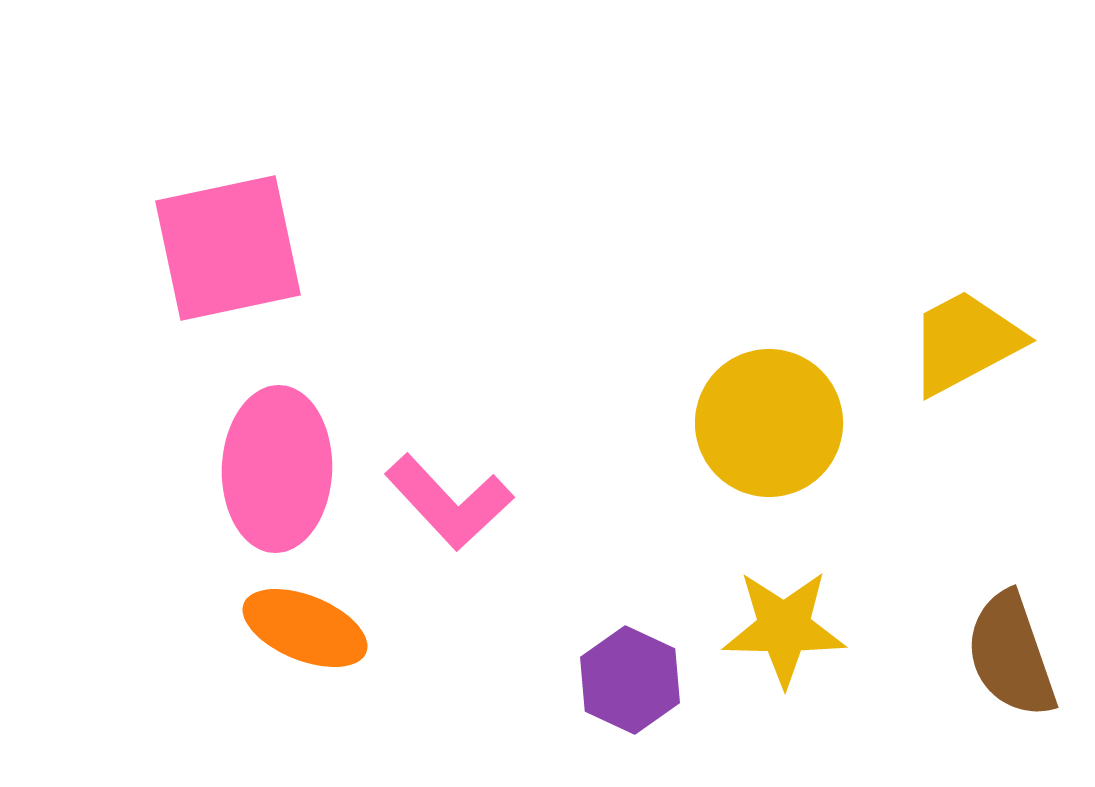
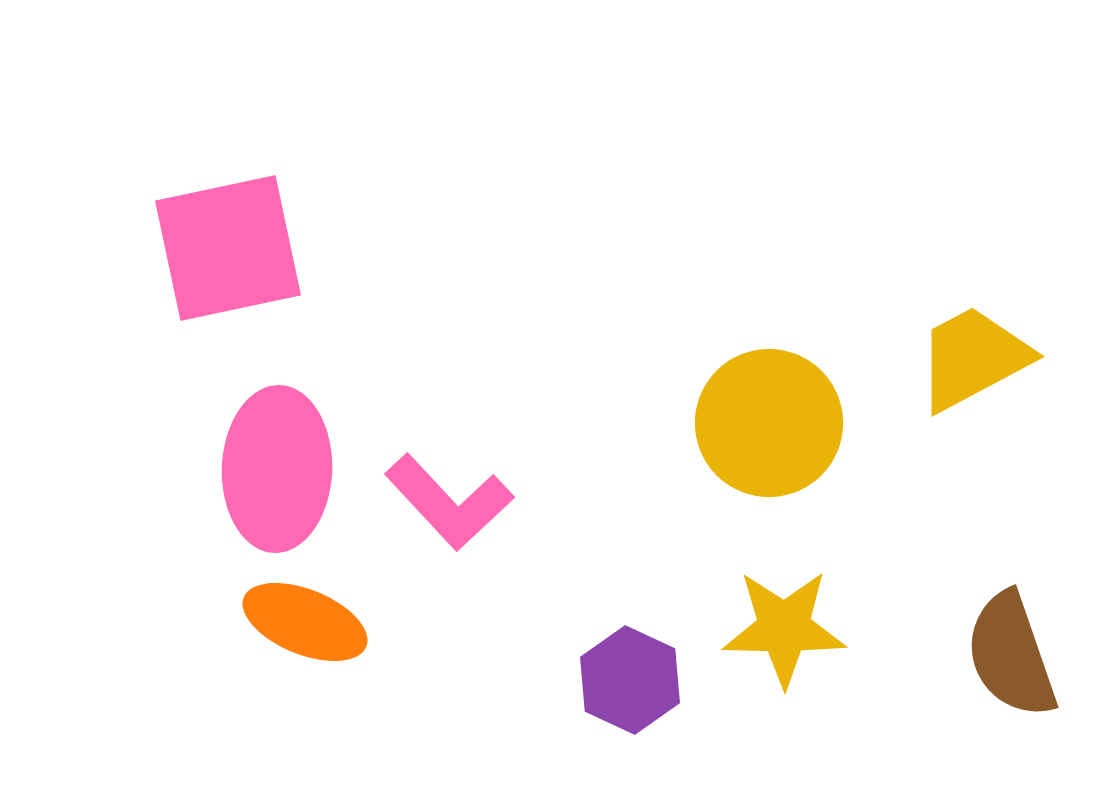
yellow trapezoid: moved 8 px right, 16 px down
orange ellipse: moved 6 px up
